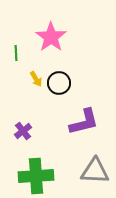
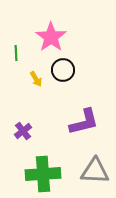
black circle: moved 4 px right, 13 px up
green cross: moved 7 px right, 2 px up
